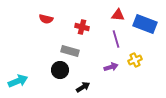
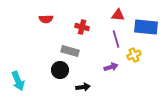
red semicircle: rotated 16 degrees counterclockwise
blue rectangle: moved 1 px right, 3 px down; rotated 15 degrees counterclockwise
yellow cross: moved 1 px left, 5 px up
cyan arrow: rotated 90 degrees clockwise
black arrow: rotated 24 degrees clockwise
